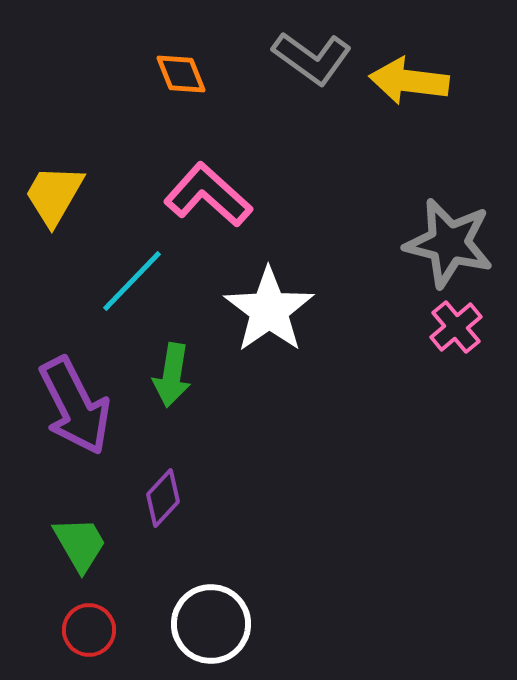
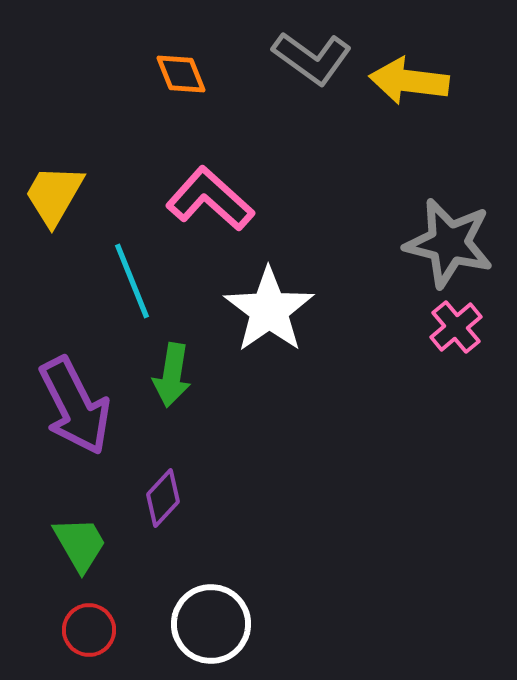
pink L-shape: moved 2 px right, 4 px down
cyan line: rotated 66 degrees counterclockwise
